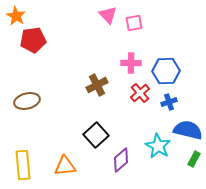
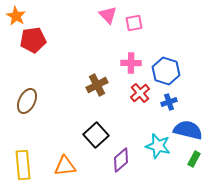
blue hexagon: rotated 20 degrees clockwise
brown ellipse: rotated 50 degrees counterclockwise
cyan star: rotated 15 degrees counterclockwise
